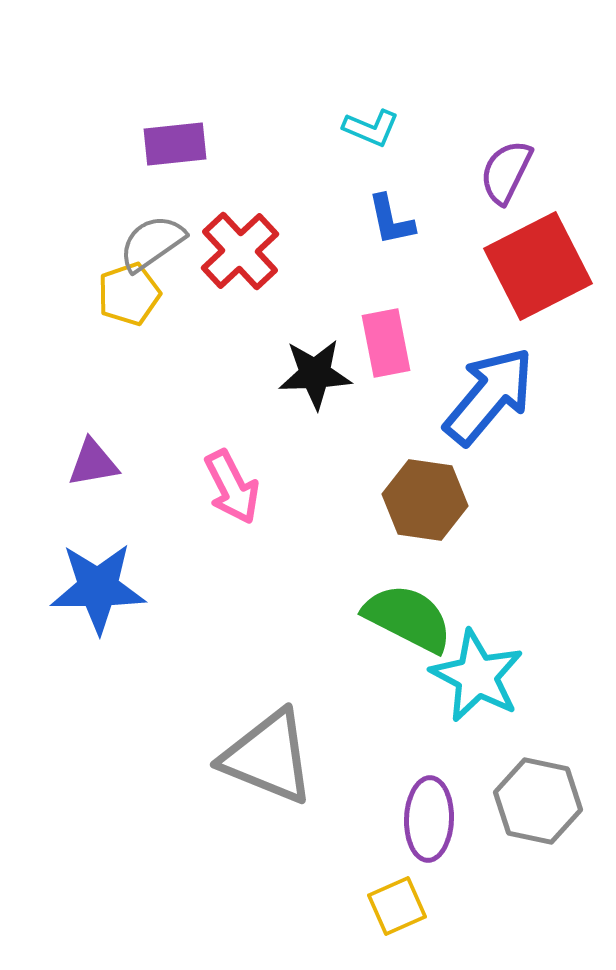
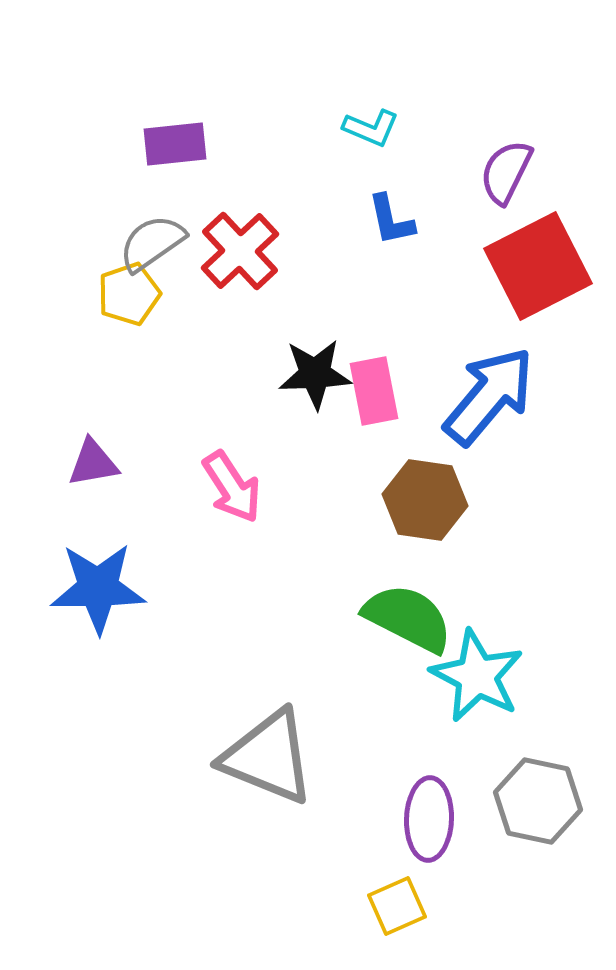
pink rectangle: moved 12 px left, 48 px down
pink arrow: rotated 6 degrees counterclockwise
